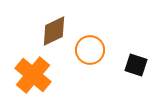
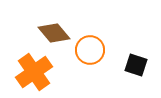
brown diamond: moved 2 px down; rotated 76 degrees clockwise
orange cross: moved 1 px right, 3 px up; rotated 15 degrees clockwise
